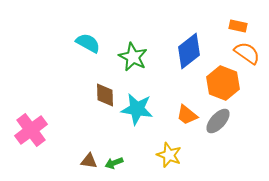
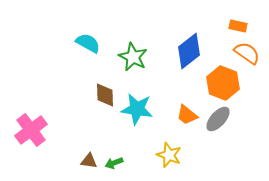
gray ellipse: moved 2 px up
